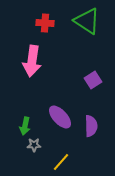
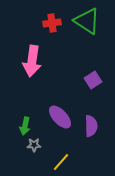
red cross: moved 7 px right; rotated 12 degrees counterclockwise
